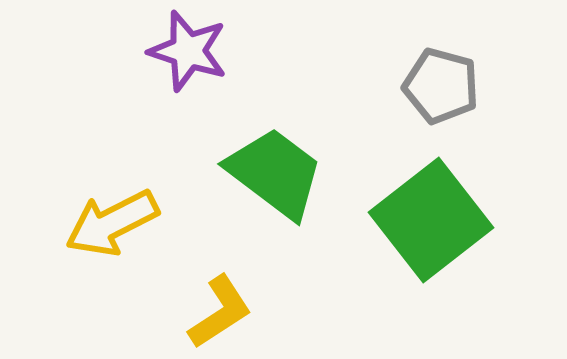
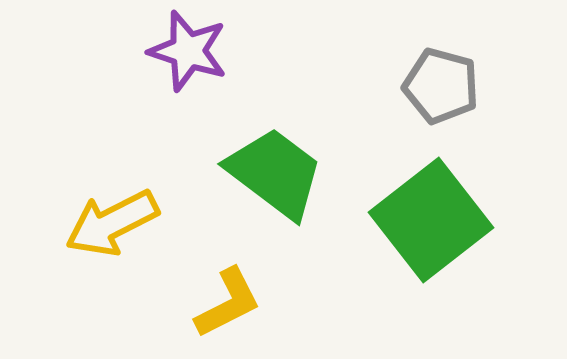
yellow L-shape: moved 8 px right, 9 px up; rotated 6 degrees clockwise
